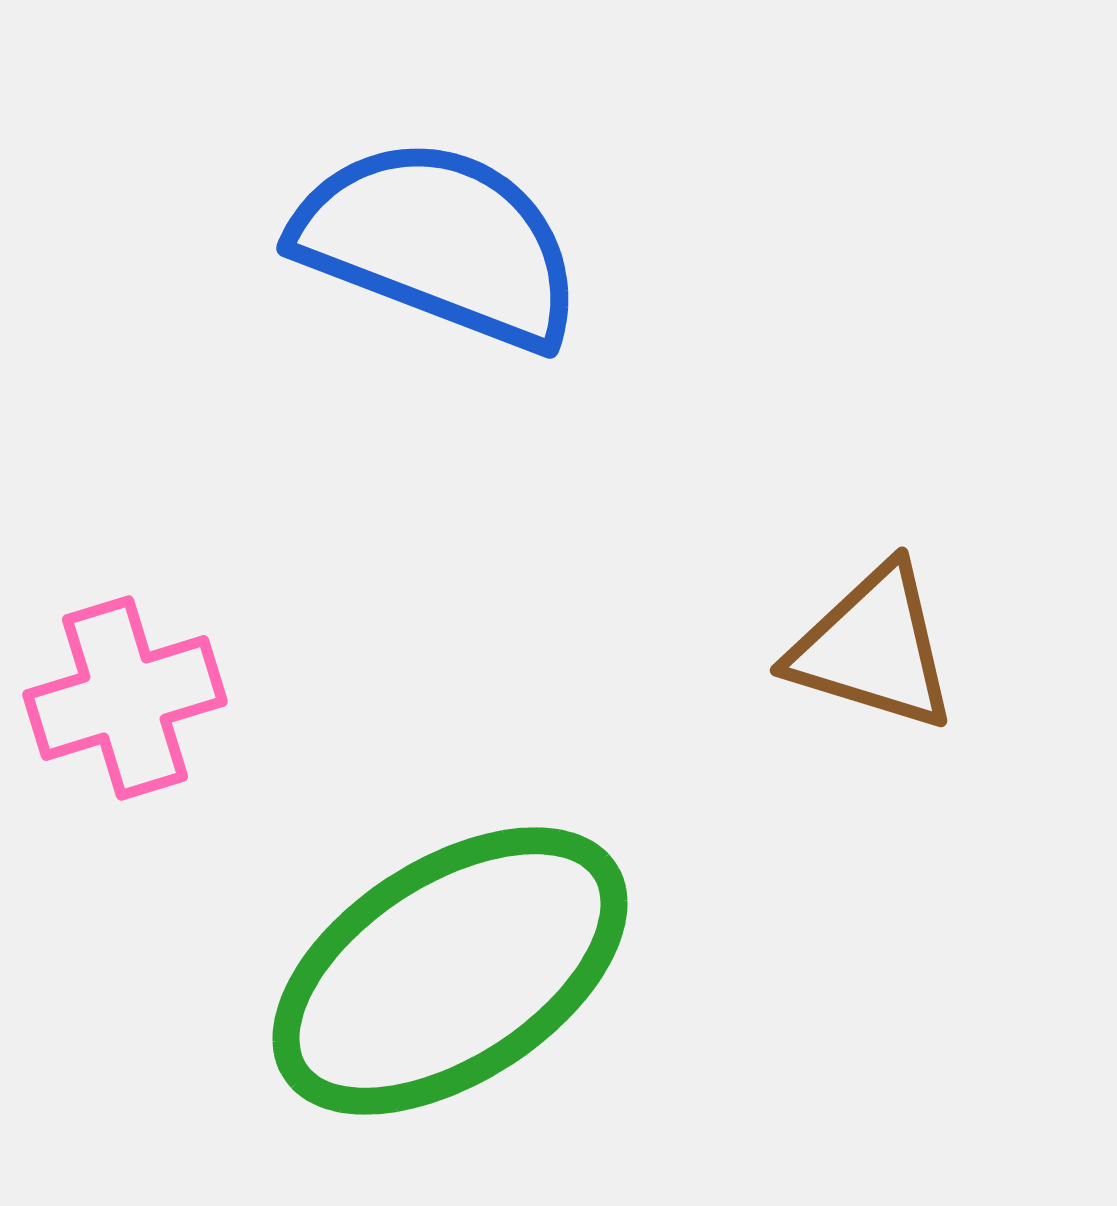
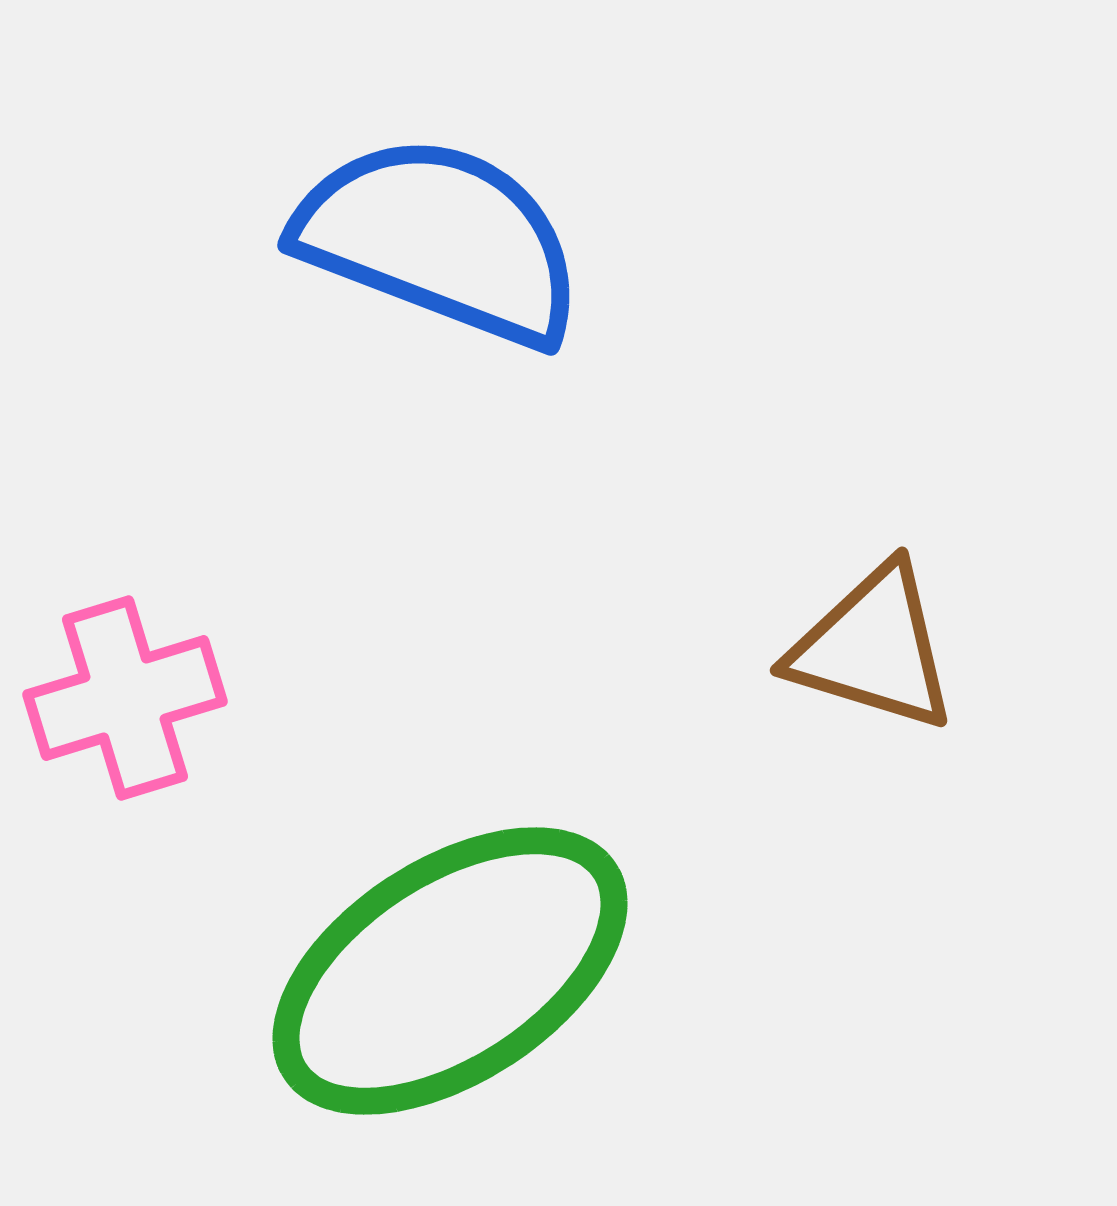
blue semicircle: moved 1 px right, 3 px up
